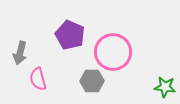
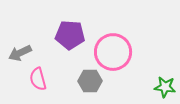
purple pentagon: rotated 20 degrees counterclockwise
gray arrow: rotated 50 degrees clockwise
gray hexagon: moved 2 px left
